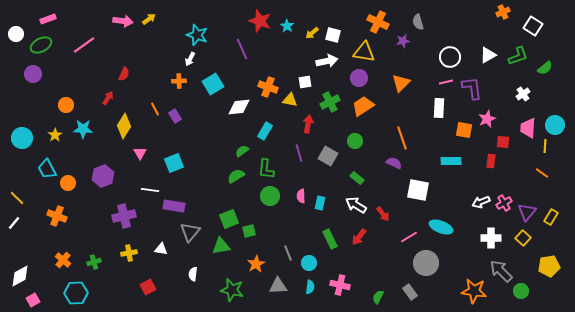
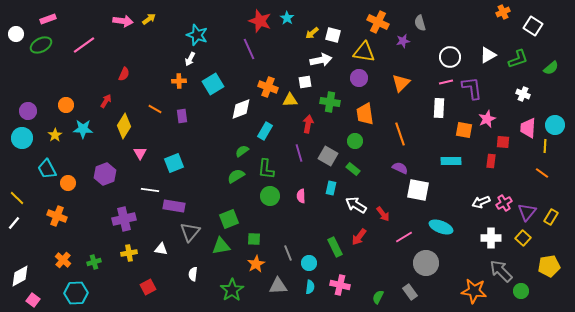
gray semicircle at (418, 22): moved 2 px right, 1 px down
cyan star at (287, 26): moved 8 px up
purple line at (242, 49): moved 7 px right
green L-shape at (518, 56): moved 3 px down
white arrow at (327, 61): moved 6 px left, 1 px up
green semicircle at (545, 68): moved 6 px right
purple circle at (33, 74): moved 5 px left, 37 px down
white cross at (523, 94): rotated 32 degrees counterclockwise
red arrow at (108, 98): moved 2 px left, 3 px down
yellow triangle at (290, 100): rotated 14 degrees counterclockwise
green cross at (330, 102): rotated 36 degrees clockwise
orange trapezoid at (363, 106): moved 2 px right, 8 px down; rotated 65 degrees counterclockwise
white diamond at (239, 107): moved 2 px right, 2 px down; rotated 15 degrees counterclockwise
orange line at (155, 109): rotated 32 degrees counterclockwise
purple rectangle at (175, 116): moved 7 px right; rotated 24 degrees clockwise
orange line at (402, 138): moved 2 px left, 4 px up
purple semicircle at (394, 163): moved 6 px right, 5 px down
purple hexagon at (103, 176): moved 2 px right, 2 px up
green rectangle at (357, 178): moved 4 px left, 9 px up
cyan rectangle at (320, 203): moved 11 px right, 15 px up
purple cross at (124, 216): moved 3 px down
green square at (249, 231): moved 5 px right, 8 px down; rotated 16 degrees clockwise
pink line at (409, 237): moved 5 px left
green rectangle at (330, 239): moved 5 px right, 8 px down
green star at (232, 290): rotated 25 degrees clockwise
pink square at (33, 300): rotated 24 degrees counterclockwise
